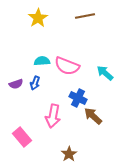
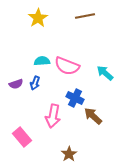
blue cross: moved 3 px left
